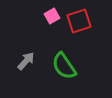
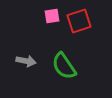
pink square: rotated 21 degrees clockwise
gray arrow: rotated 60 degrees clockwise
